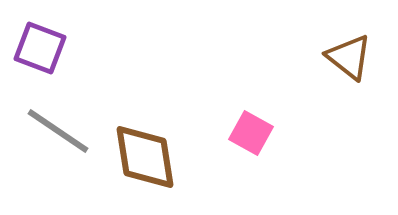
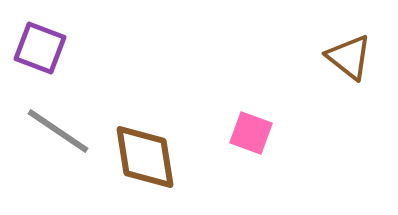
pink square: rotated 9 degrees counterclockwise
